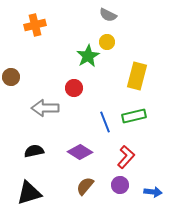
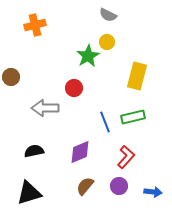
green rectangle: moved 1 px left, 1 px down
purple diamond: rotated 55 degrees counterclockwise
purple circle: moved 1 px left, 1 px down
